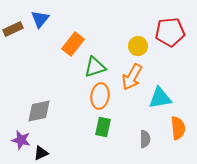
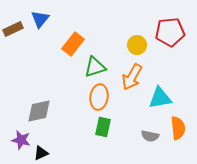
yellow circle: moved 1 px left, 1 px up
orange ellipse: moved 1 px left, 1 px down
gray semicircle: moved 5 px right, 3 px up; rotated 102 degrees clockwise
